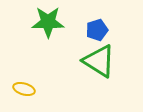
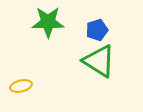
yellow ellipse: moved 3 px left, 3 px up; rotated 30 degrees counterclockwise
